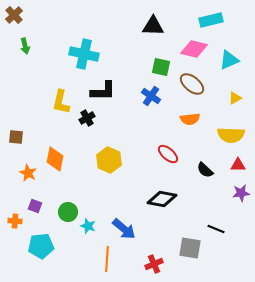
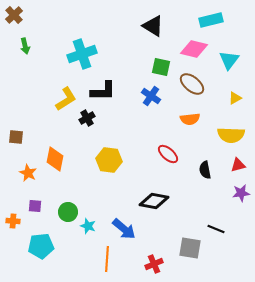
black triangle: rotated 30 degrees clockwise
cyan cross: moved 2 px left; rotated 32 degrees counterclockwise
cyan triangle: rotated 30 degrees counterclockwise
yellow L-shape: moved 5 px right, 3 px up; rotated 135 degrees counterclockwise
yellow hexagon: rotated 15 degrees counterclockwise
red triangle: rotated 14 degrees counterclockwise
black semicircle: rotated 36 degrees clockwise
black diamond: moved 8 px left, 2 px down
purple square: rotated 16 degrees counterclockwise
orange cross: moved 2 px left
